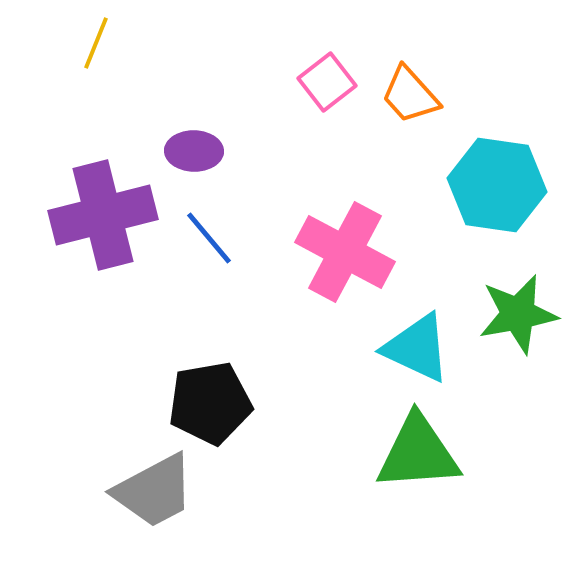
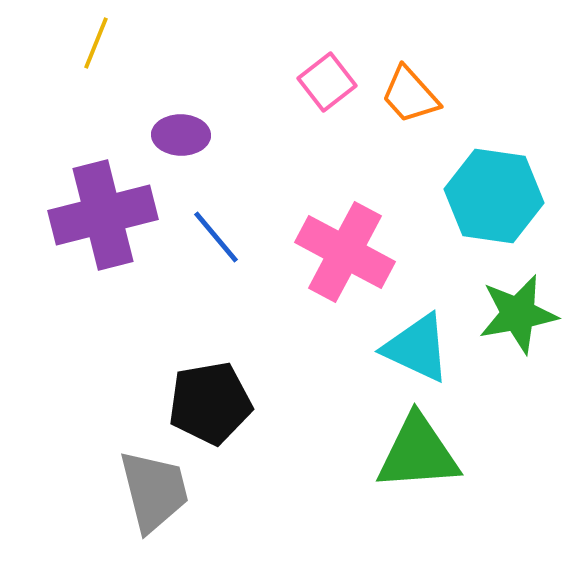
purple ellipse: moved 13 px left, 16 px up
cyan hexagon: moved 3 px left, 11 px down
blue line: moved 7 px right, 1 px up
gray trapezoid: rotated 76 degrees counterclockwise
